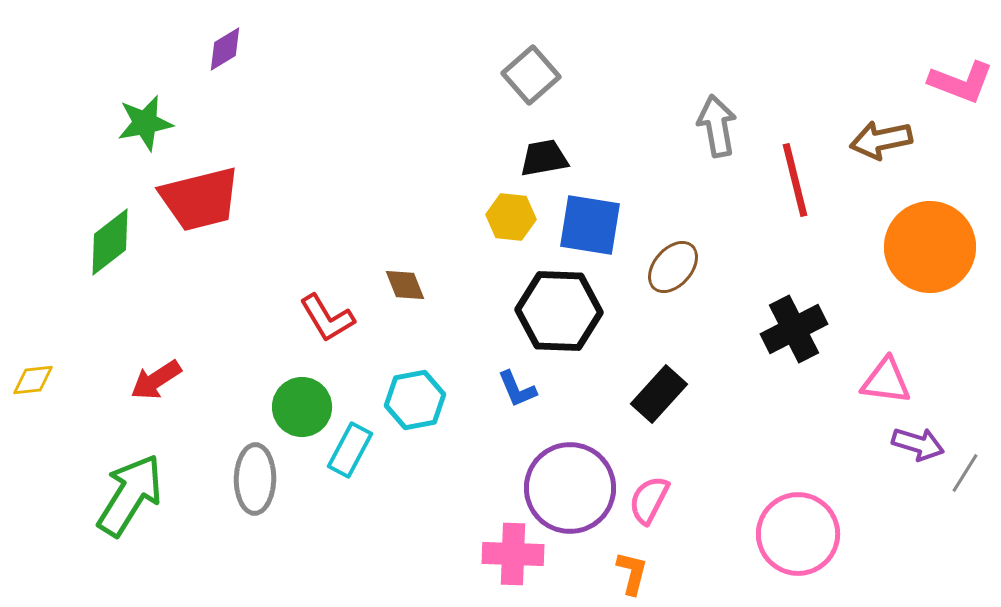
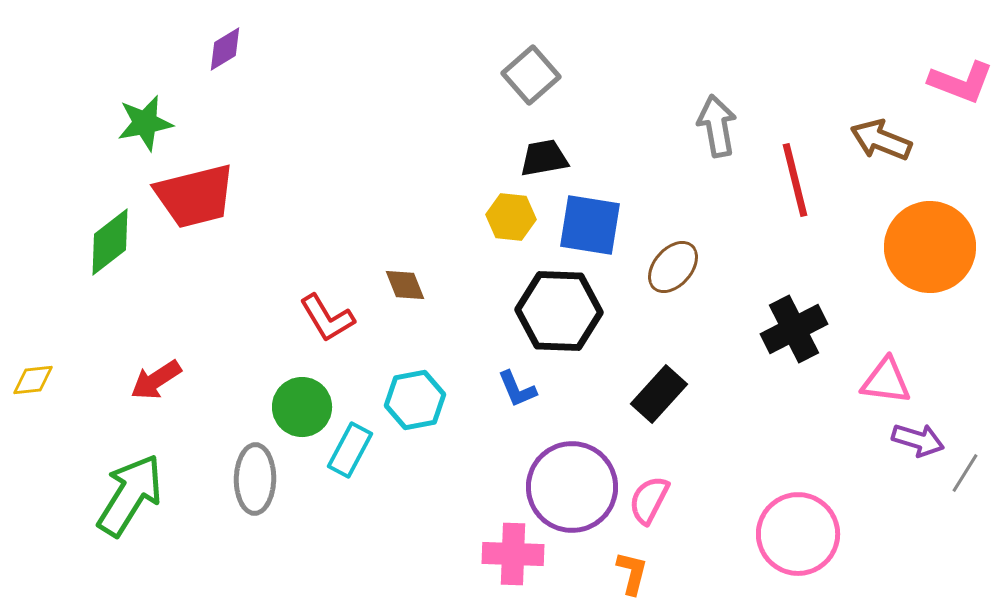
brown arrow: rotated 34 degrees clockwise
red trapezoid: moved 5 px left, 3 px up
purple arrow: moved 4 px up
purple circle: moved 2 px right, 1 px up
